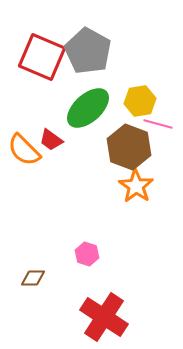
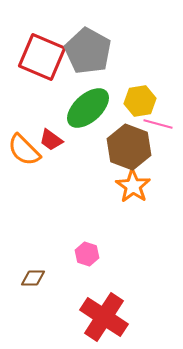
orange star: moved 3 px left
